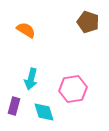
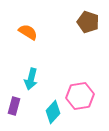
orange semicircle: moved 2 px right, 2 px down
pink hexagon: moved 7 px right, 7 px down
cyan diamond: moved 9 px right; rotated 60 degrees clockwise
